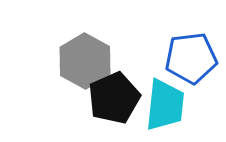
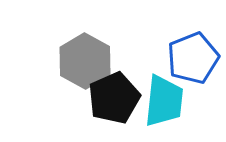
blue pentagon: moved 2 px right; rotated 15 degrees counterclockwise
cyan trapezoid: moved 1 px left, 4 px up
